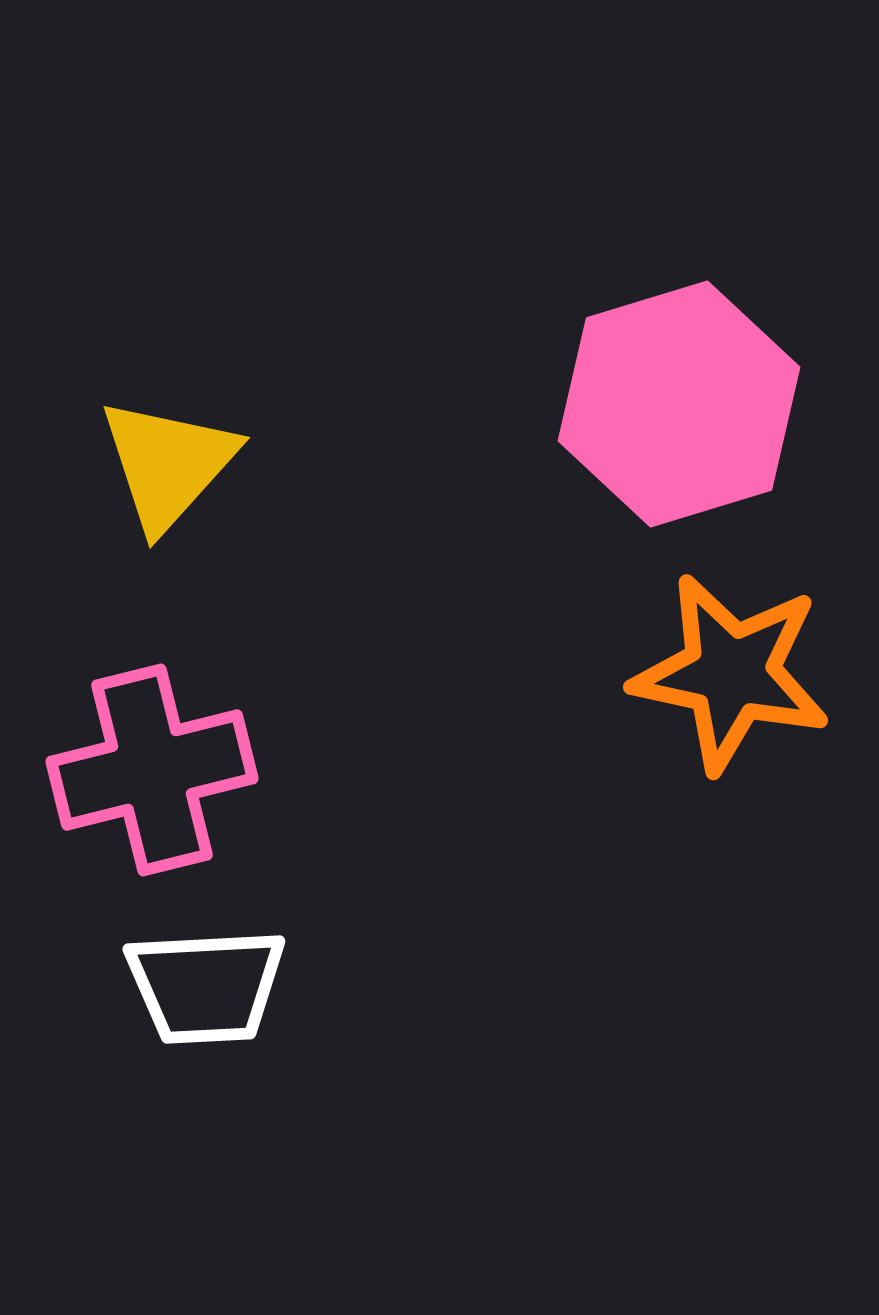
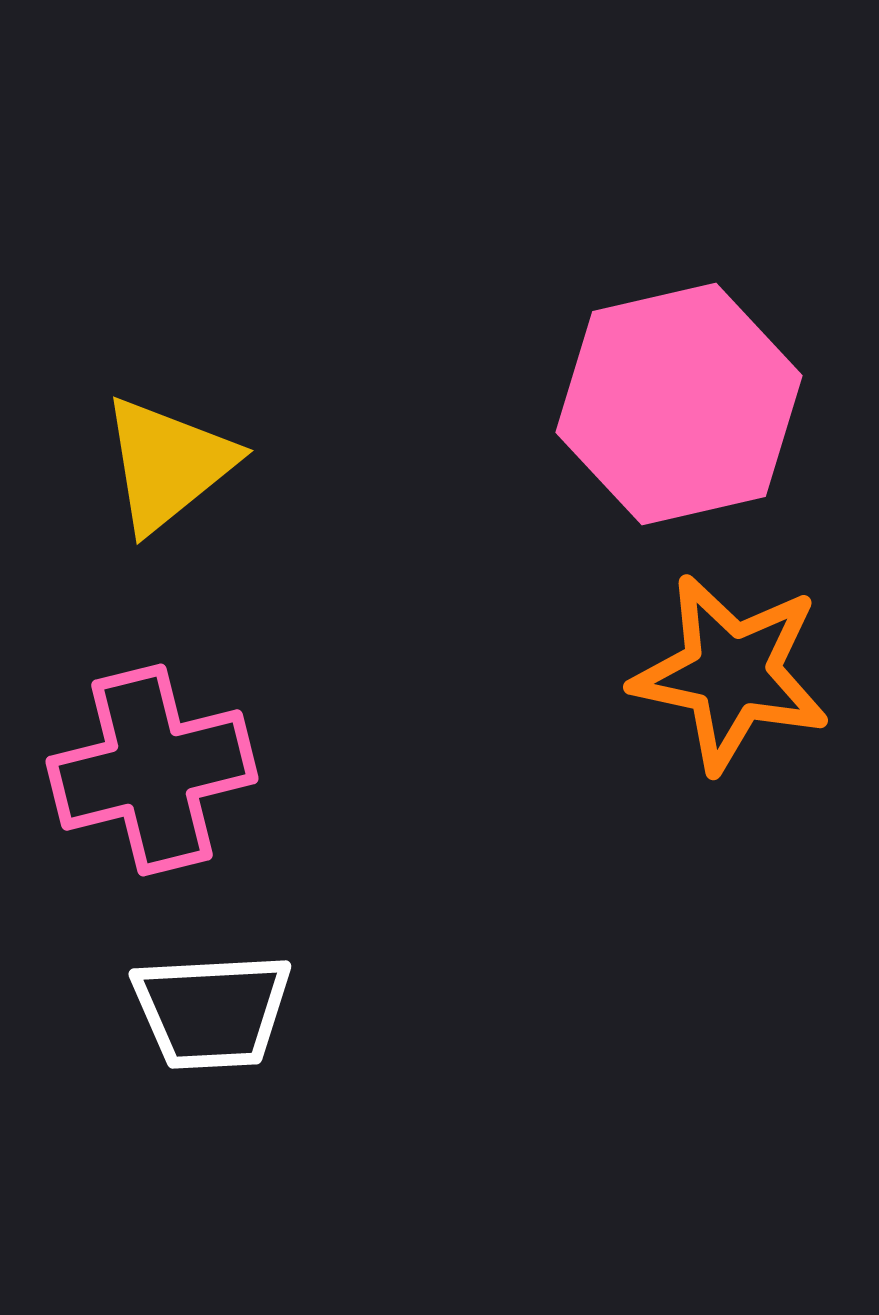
pink hexagon: rotated 4 degrees clockwise
yellow triangle: rotated 9 degrees clockwise
white trapezoid: moved 6 px right, 25 px down
